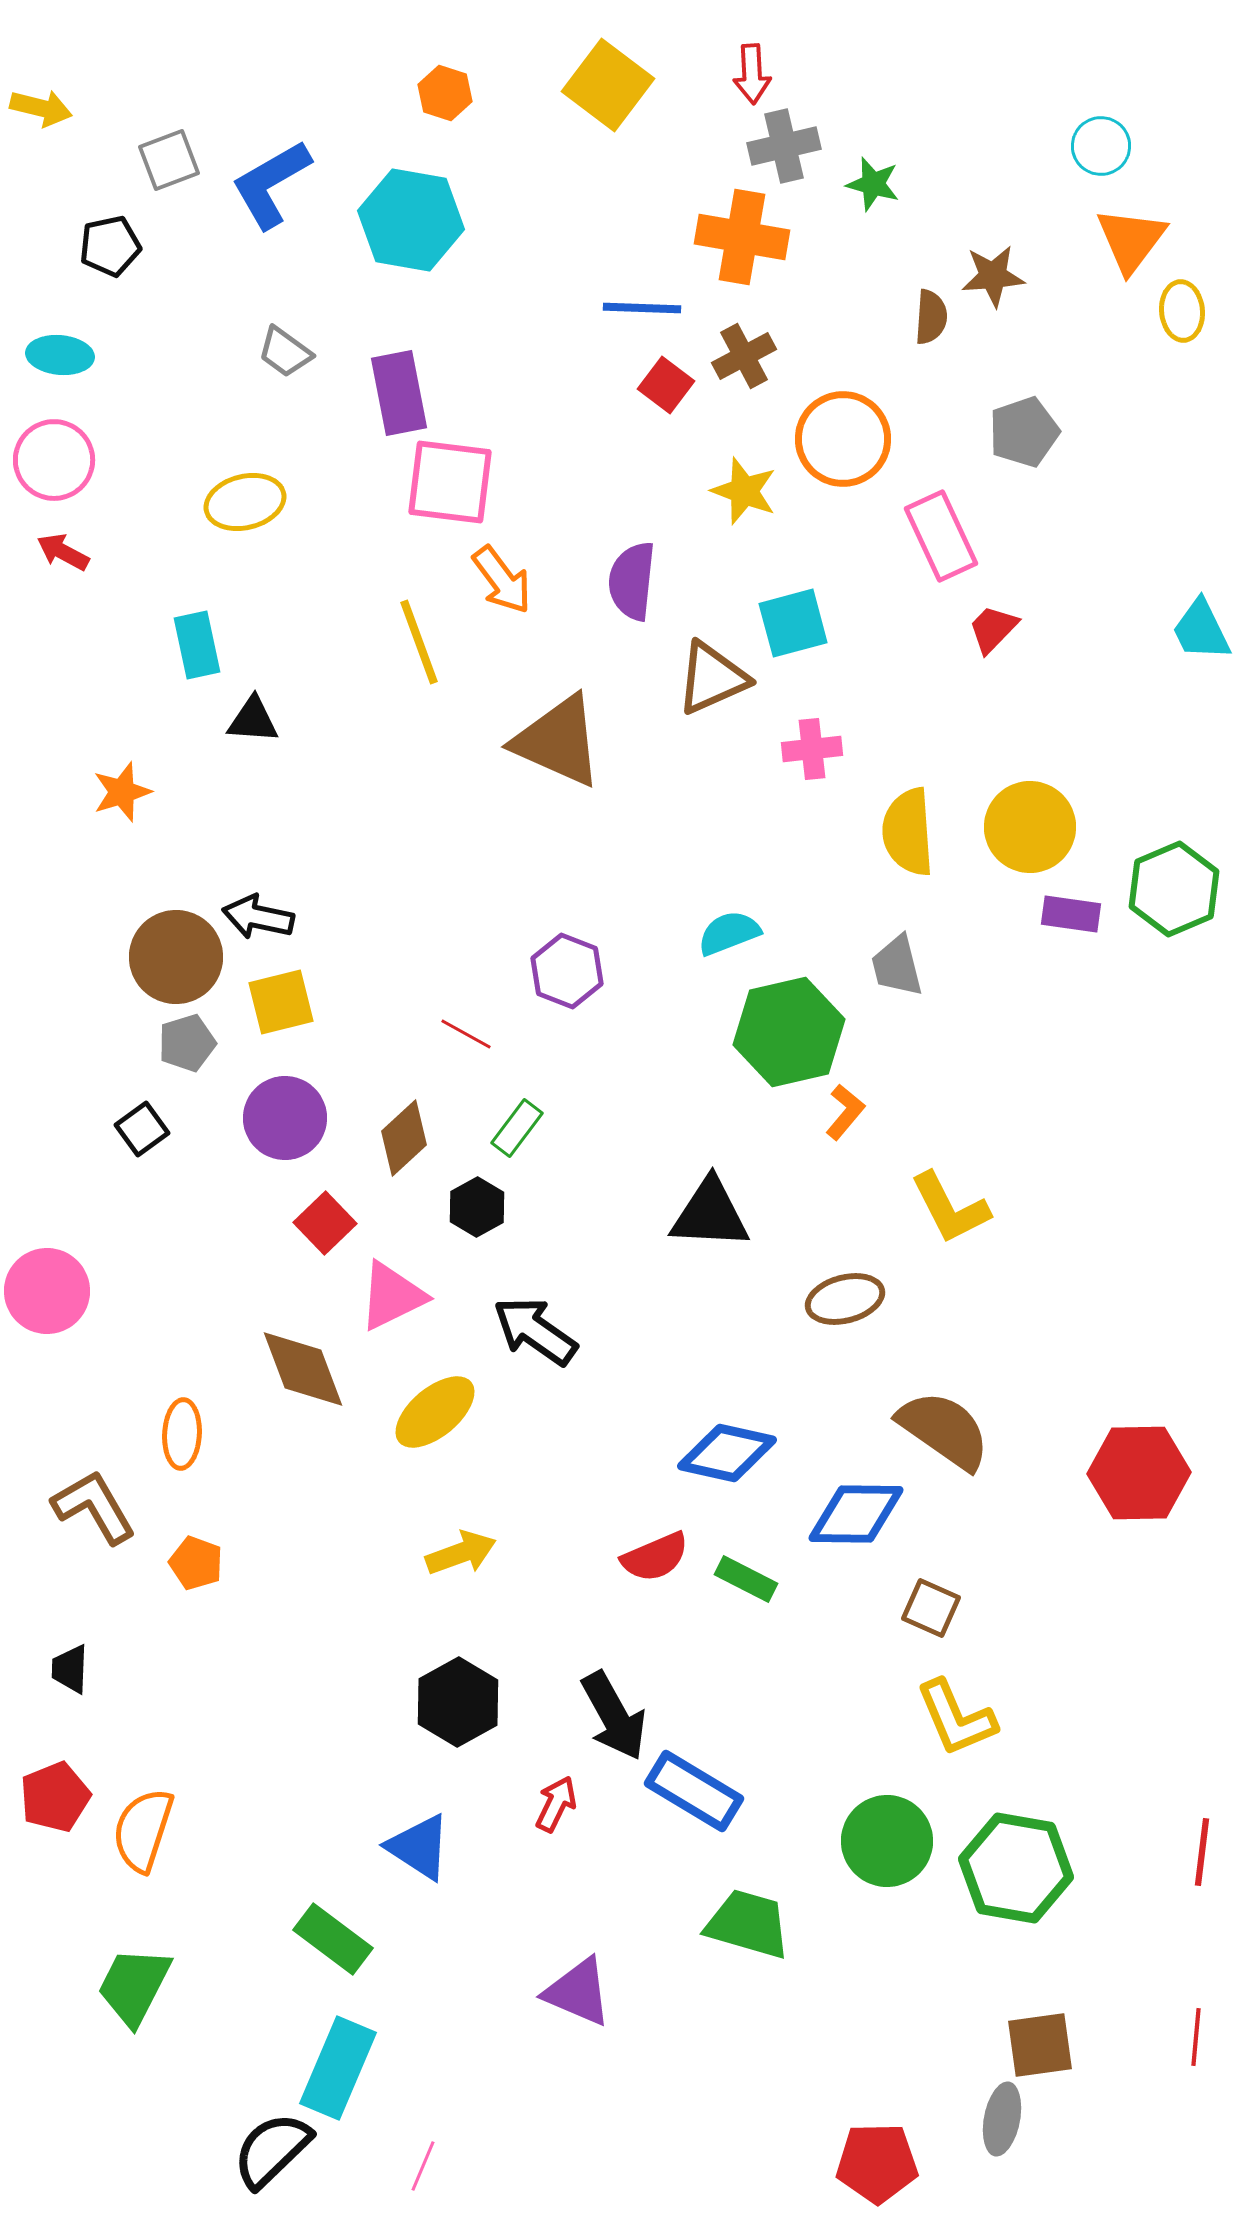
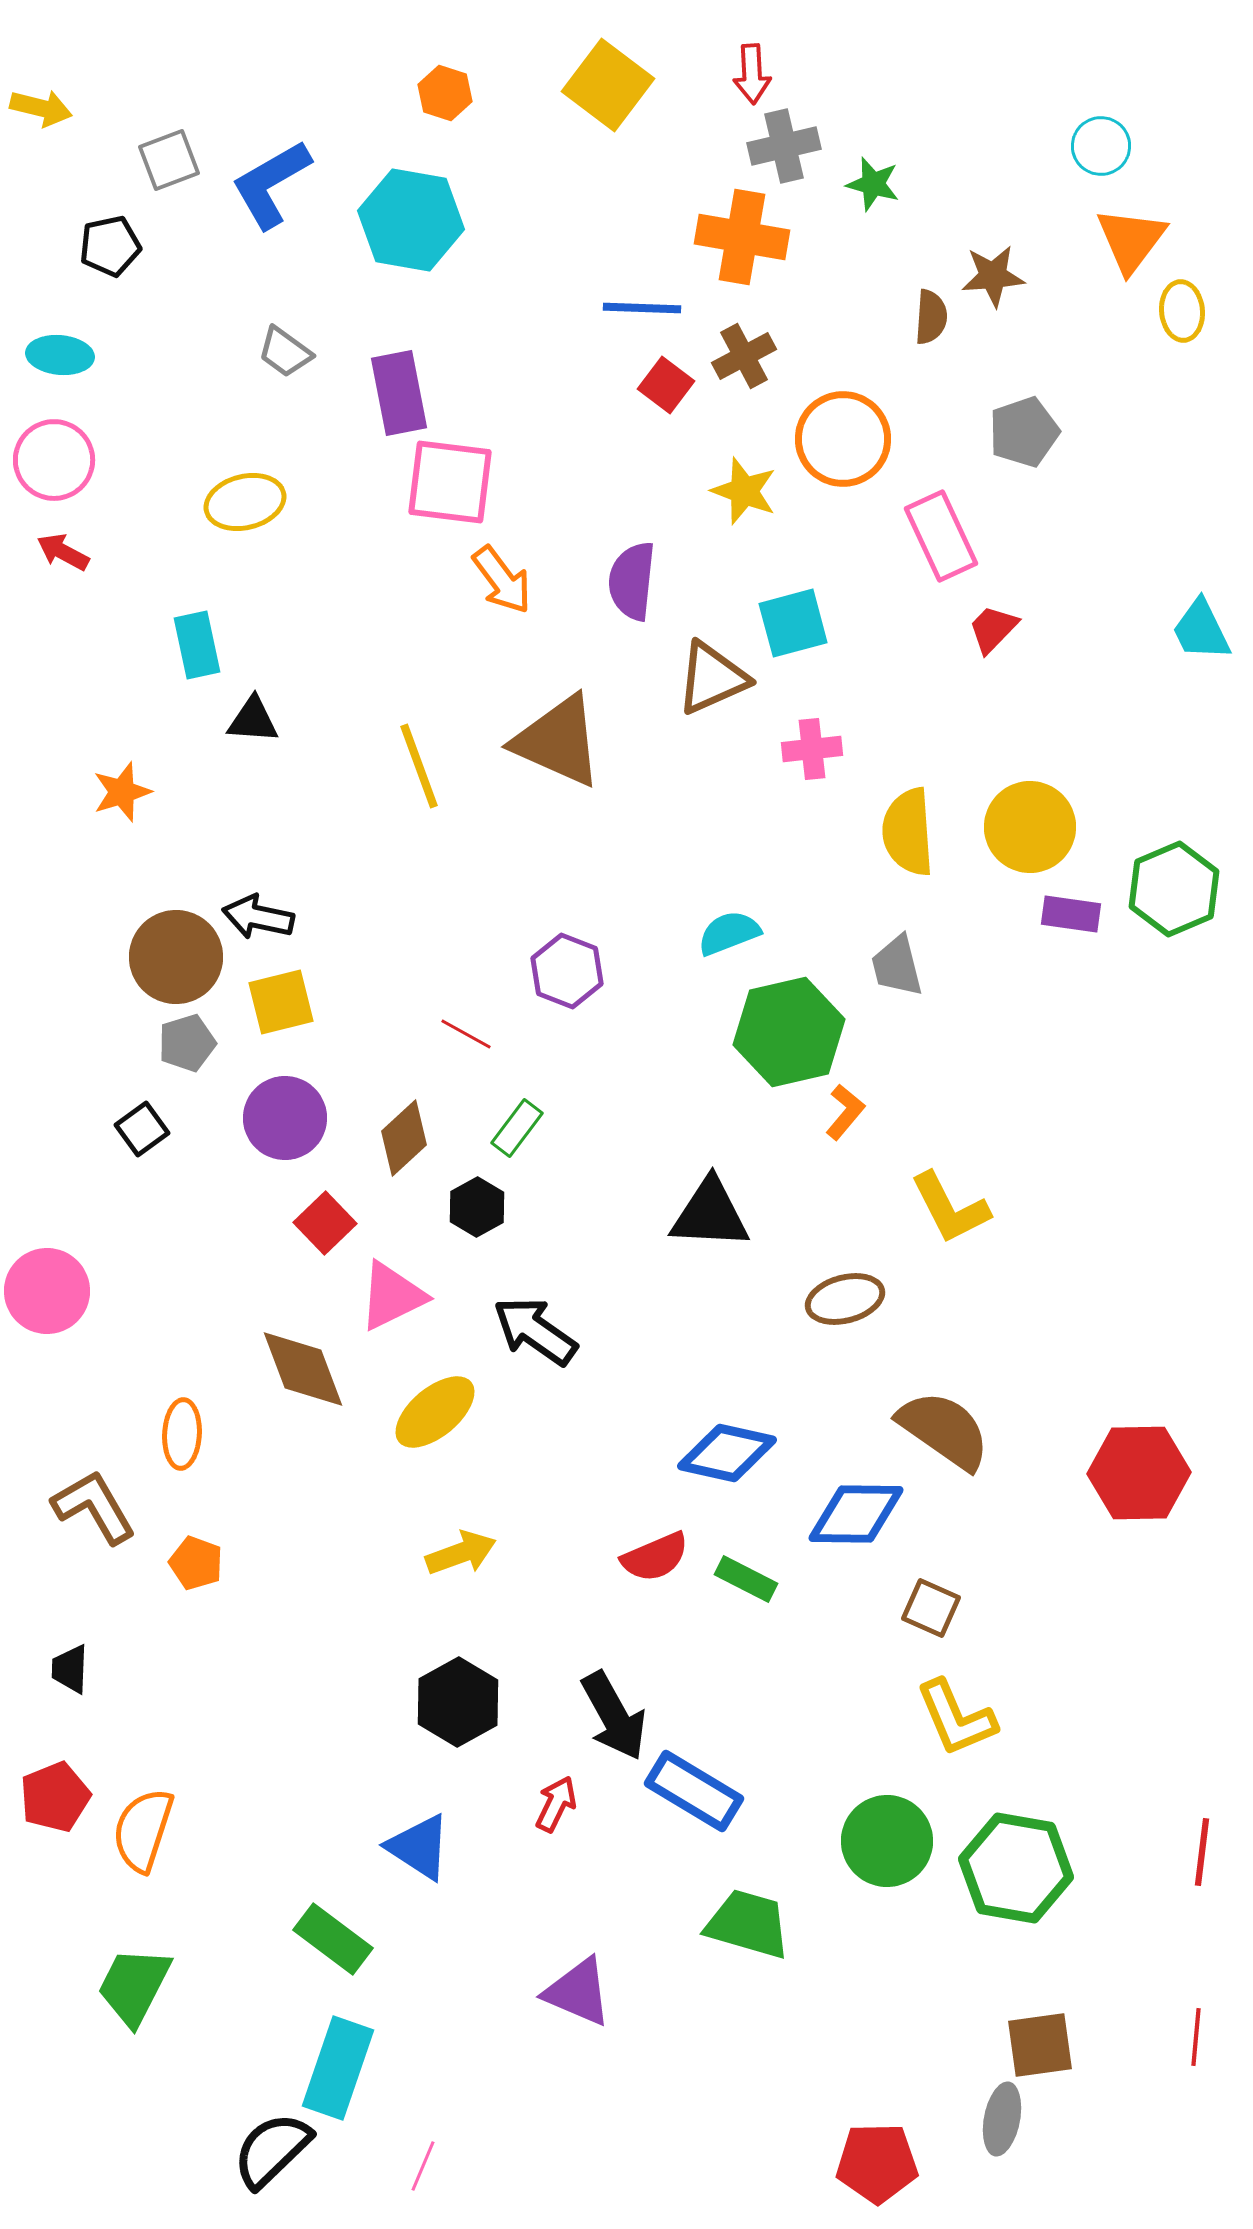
yellow line at (419, 642): moved 124 px down
cyan rectangle at (338, 2068): rotated 4 degrees counterclockwise
